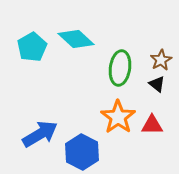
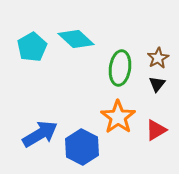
brown star: moved 3 px left, 2 px up
black triangle: rotated 30 degrees clockwise
red triangle: moved 4 px right, 5 px down; rotated 30 degrees counterclockwise
blue hexagon: moved 5 px up
